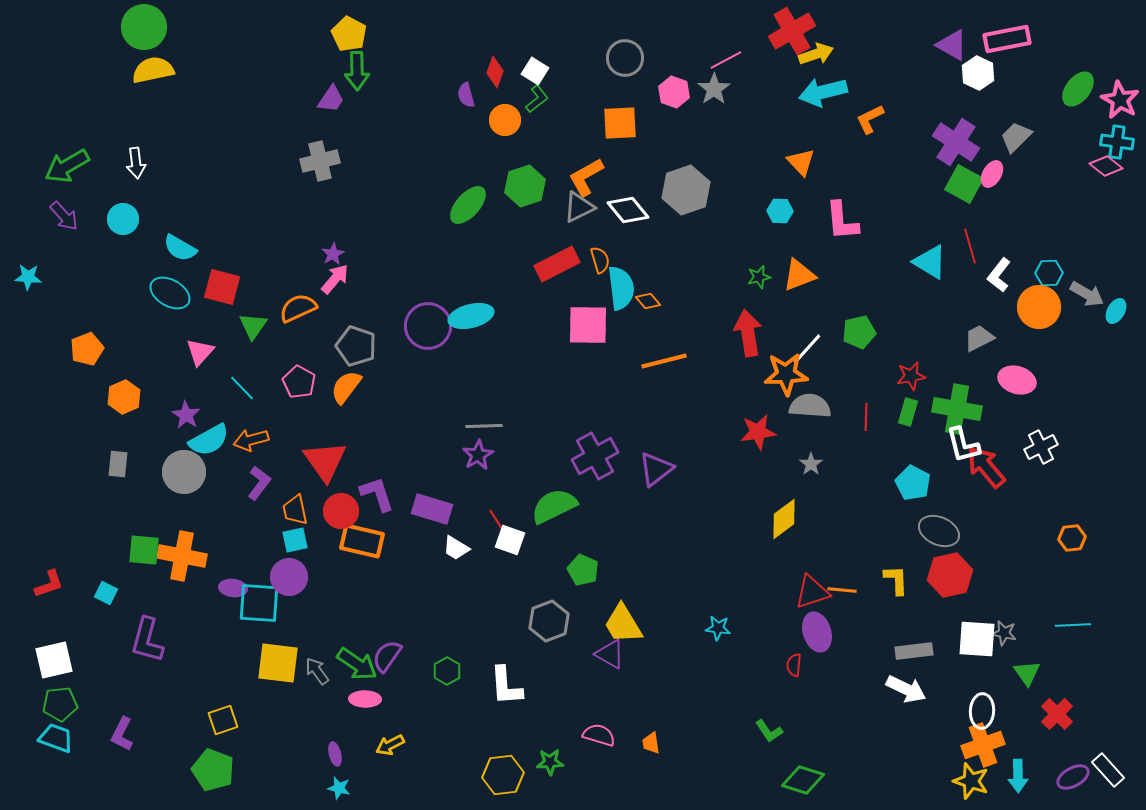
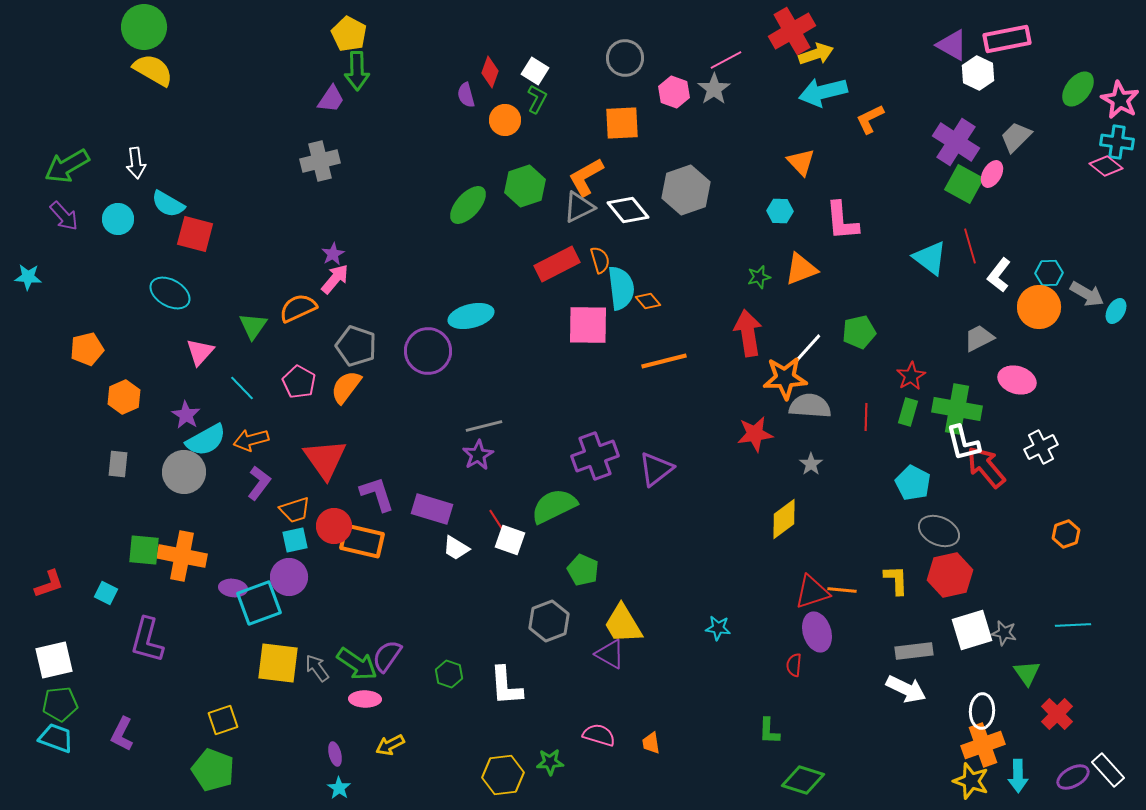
yellow semicircle at (153, 70): rotated 42 degrees clockwise
red diamond at (495, 72): moved 5 px left
green L-shape at (537, 99): rotated 24 degrees counterclockwise
orange square at (620, 123): moved 2 px right
cyan circle at (123, 219): moved 5 px left
cyan semicircle at (180, 248): moved 12 px left, 44 px up
cyan triangle at (930, 262): moved 4 px up; rotated 6 degrees clockwise
orange triangle at (799, 275): moved 2 px right, 6 px up
red square at (222, 287): moved 27 px left, 53 px up
purple circle at (428, 326): moved 25 px down
orange pentagon at (87, 349): rotated 8 degrees clockwise
orange star at (786, 374): moved 1 px left, 4 px down
red star at (911, 376): rotated 20 degrees counterclockwise
gray line at (484, 426): rotated 12 degrees counterclockwise
red star at (758, 432): moved 3 px left, 2 px down
cyan semicircle at (209, 440): moved 3 px left
white L-shape at (963, 445): moved 2 px up
purple cross at (595, 456): rotated 9 degrees clockwise
red triangle at (325, 461): moved 2 px up
orange trapezoid at (295, 510): rotated 96 degrees counterclockwise
red circle at (341, 511): moved 7 px left, 15 px down
orange hexagon at (1072, 538): moved 6 px left, 4 px up; rotated 12 degrees counterclockwise
cyan square at (259, 603): rotated 24 degrees counterclockwise
white square at (977, 639): moved 5 px left, 9 px up; rotated 21 degrees counterclockwise
gray arrow at (317, 671): moved 3 px up
green hexagon at (447, 671): moved 2 px right, 3 px down; rotated 12 degrees counterclockwise
green L-shape at (769, 731): rotated 36 degrees clockwise
cyan star at (339, 788): rotated 20 degrees clockwise
